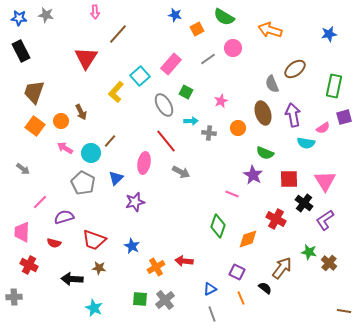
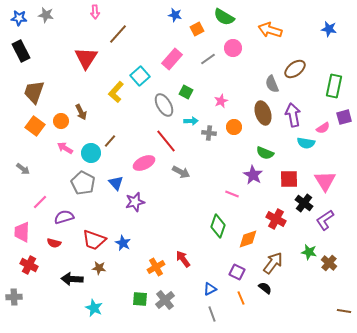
blue star at (329, 34): moved 5 px up; rotated 21 degrees clockwise
pink rectangle at (171, 64): moved 1 px right, 5 px up
orange circle at (238, 128): moved 4 px left, 1 px up
pink ellipse at (144, 163): rotated 55 degrees clockwise
blue triangle at (116, 178): moved 5 px down; rotated 28 degrees counterclockwise
blue star at (132, 246): moved 9 px left, 3 px up
red arrow at (184, 261): moved 1 px left, 2 px up; rotated 48 degrees clockwise
brown arrow at (282, 268): moved 9 px left, 5 px up
